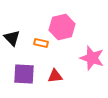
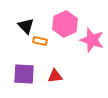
pink hexagon: moved 3 px right, 3 px up; rotated 10 degrees counterclockwise
black triangle: moved 14 px right, 12 px up
orange rectangle: moved 1 px left, 2 px up
pink star: moved 18 px up
